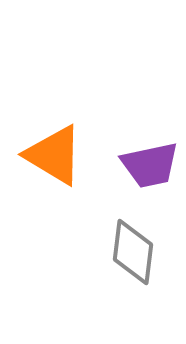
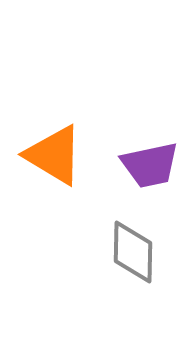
gray diamond: rotated 6 degrees counterclockwise
